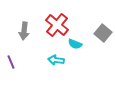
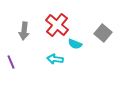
cyan arrow: moved 1 px left, 1 px up
